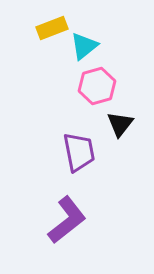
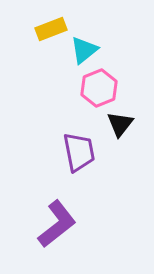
yellow rectangle: moved 1 px left, 1 px down
cyan triangle: moved 4 px down
pink hexagon: moved 2 px right, 2 px down; rotated 6 degrees counterclockwise
purple L-shape: moved 10 px left, 4 px down
